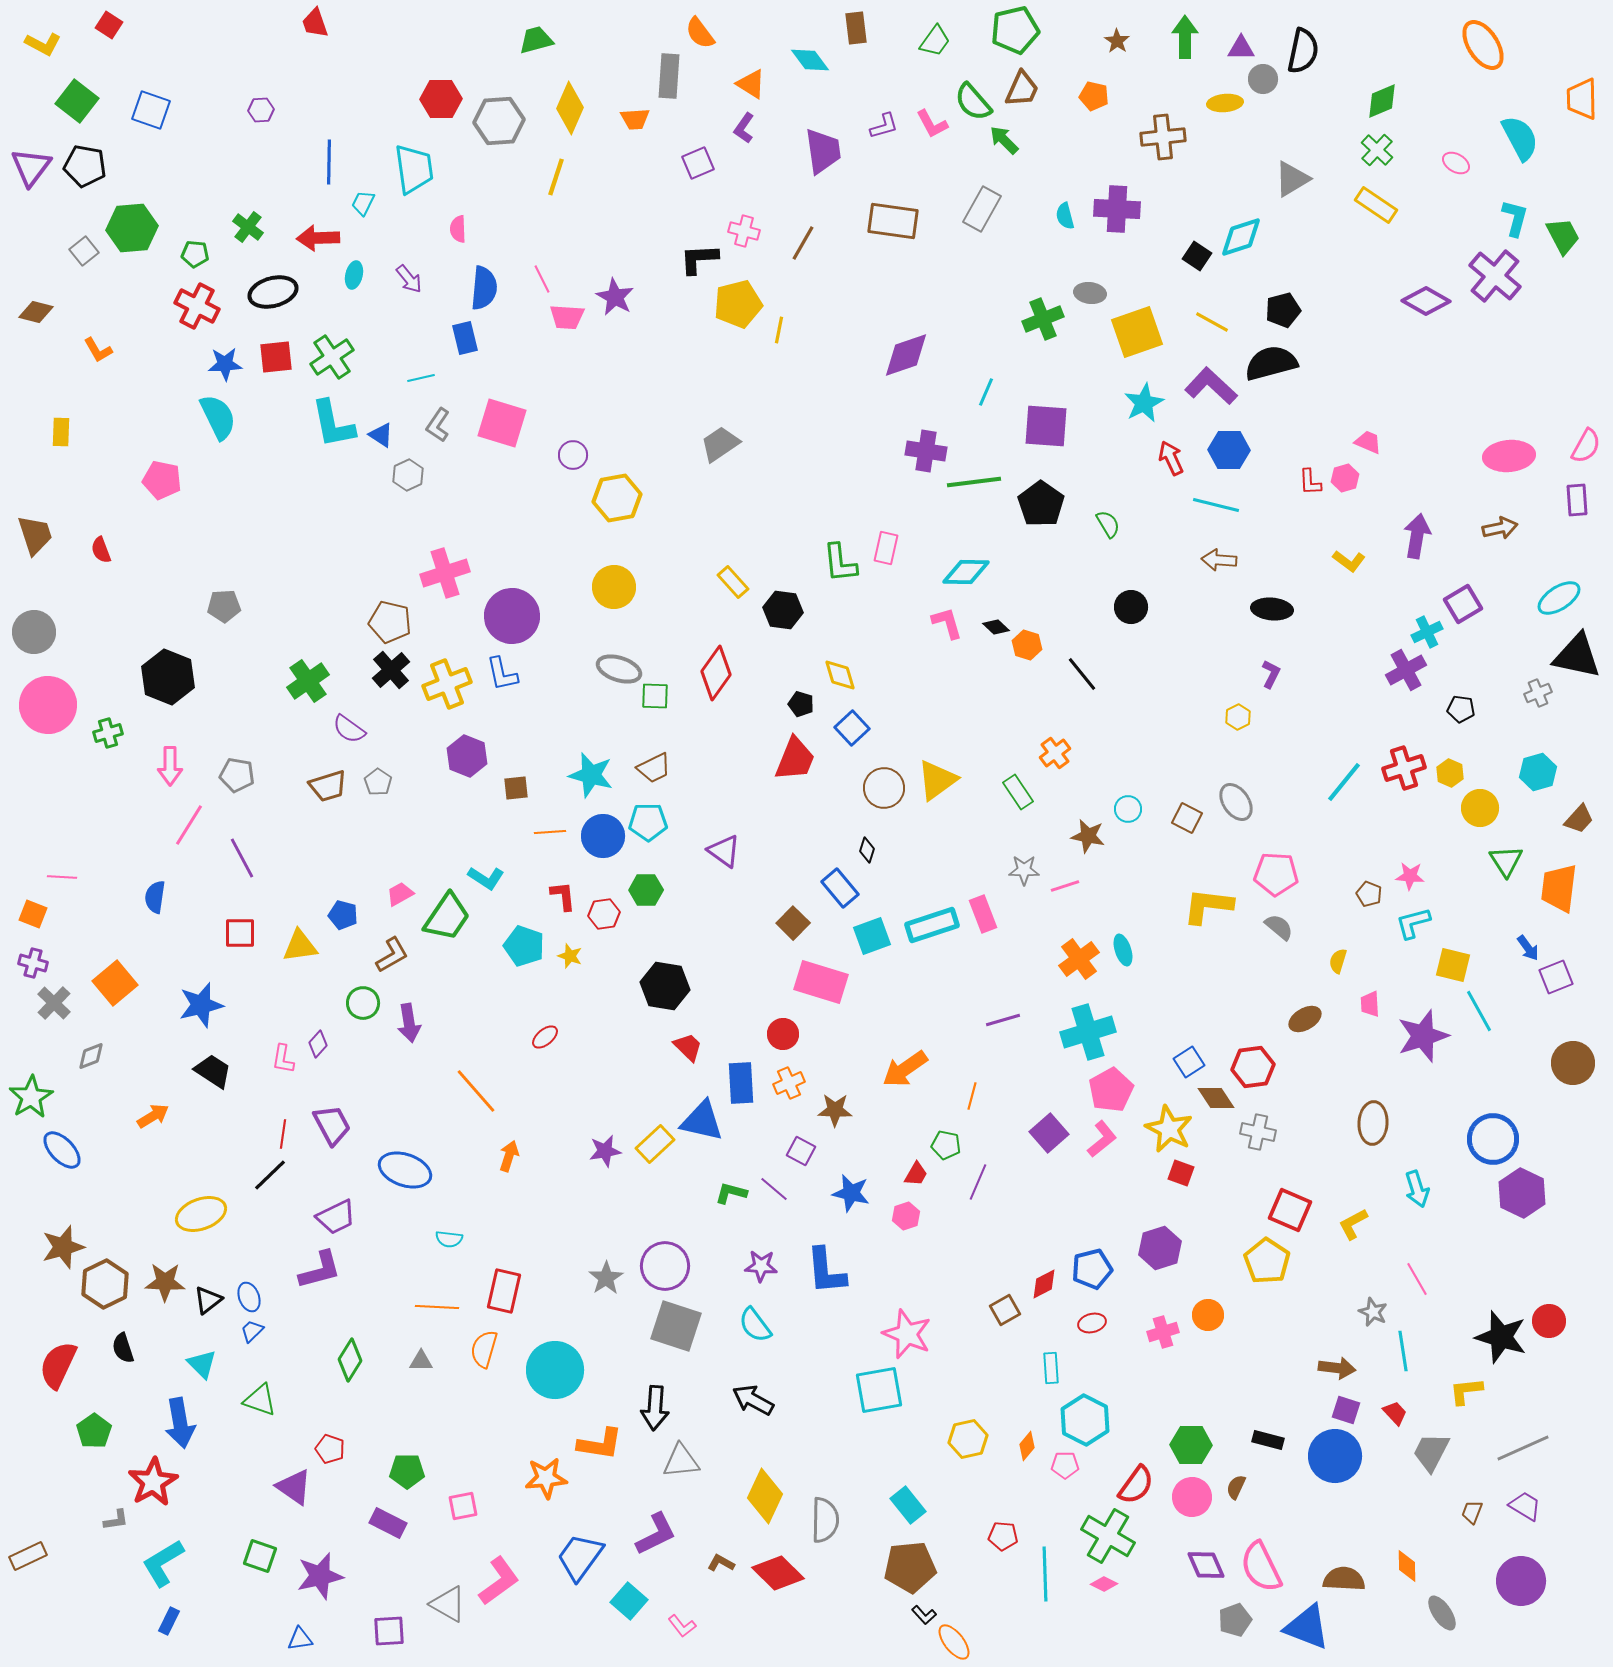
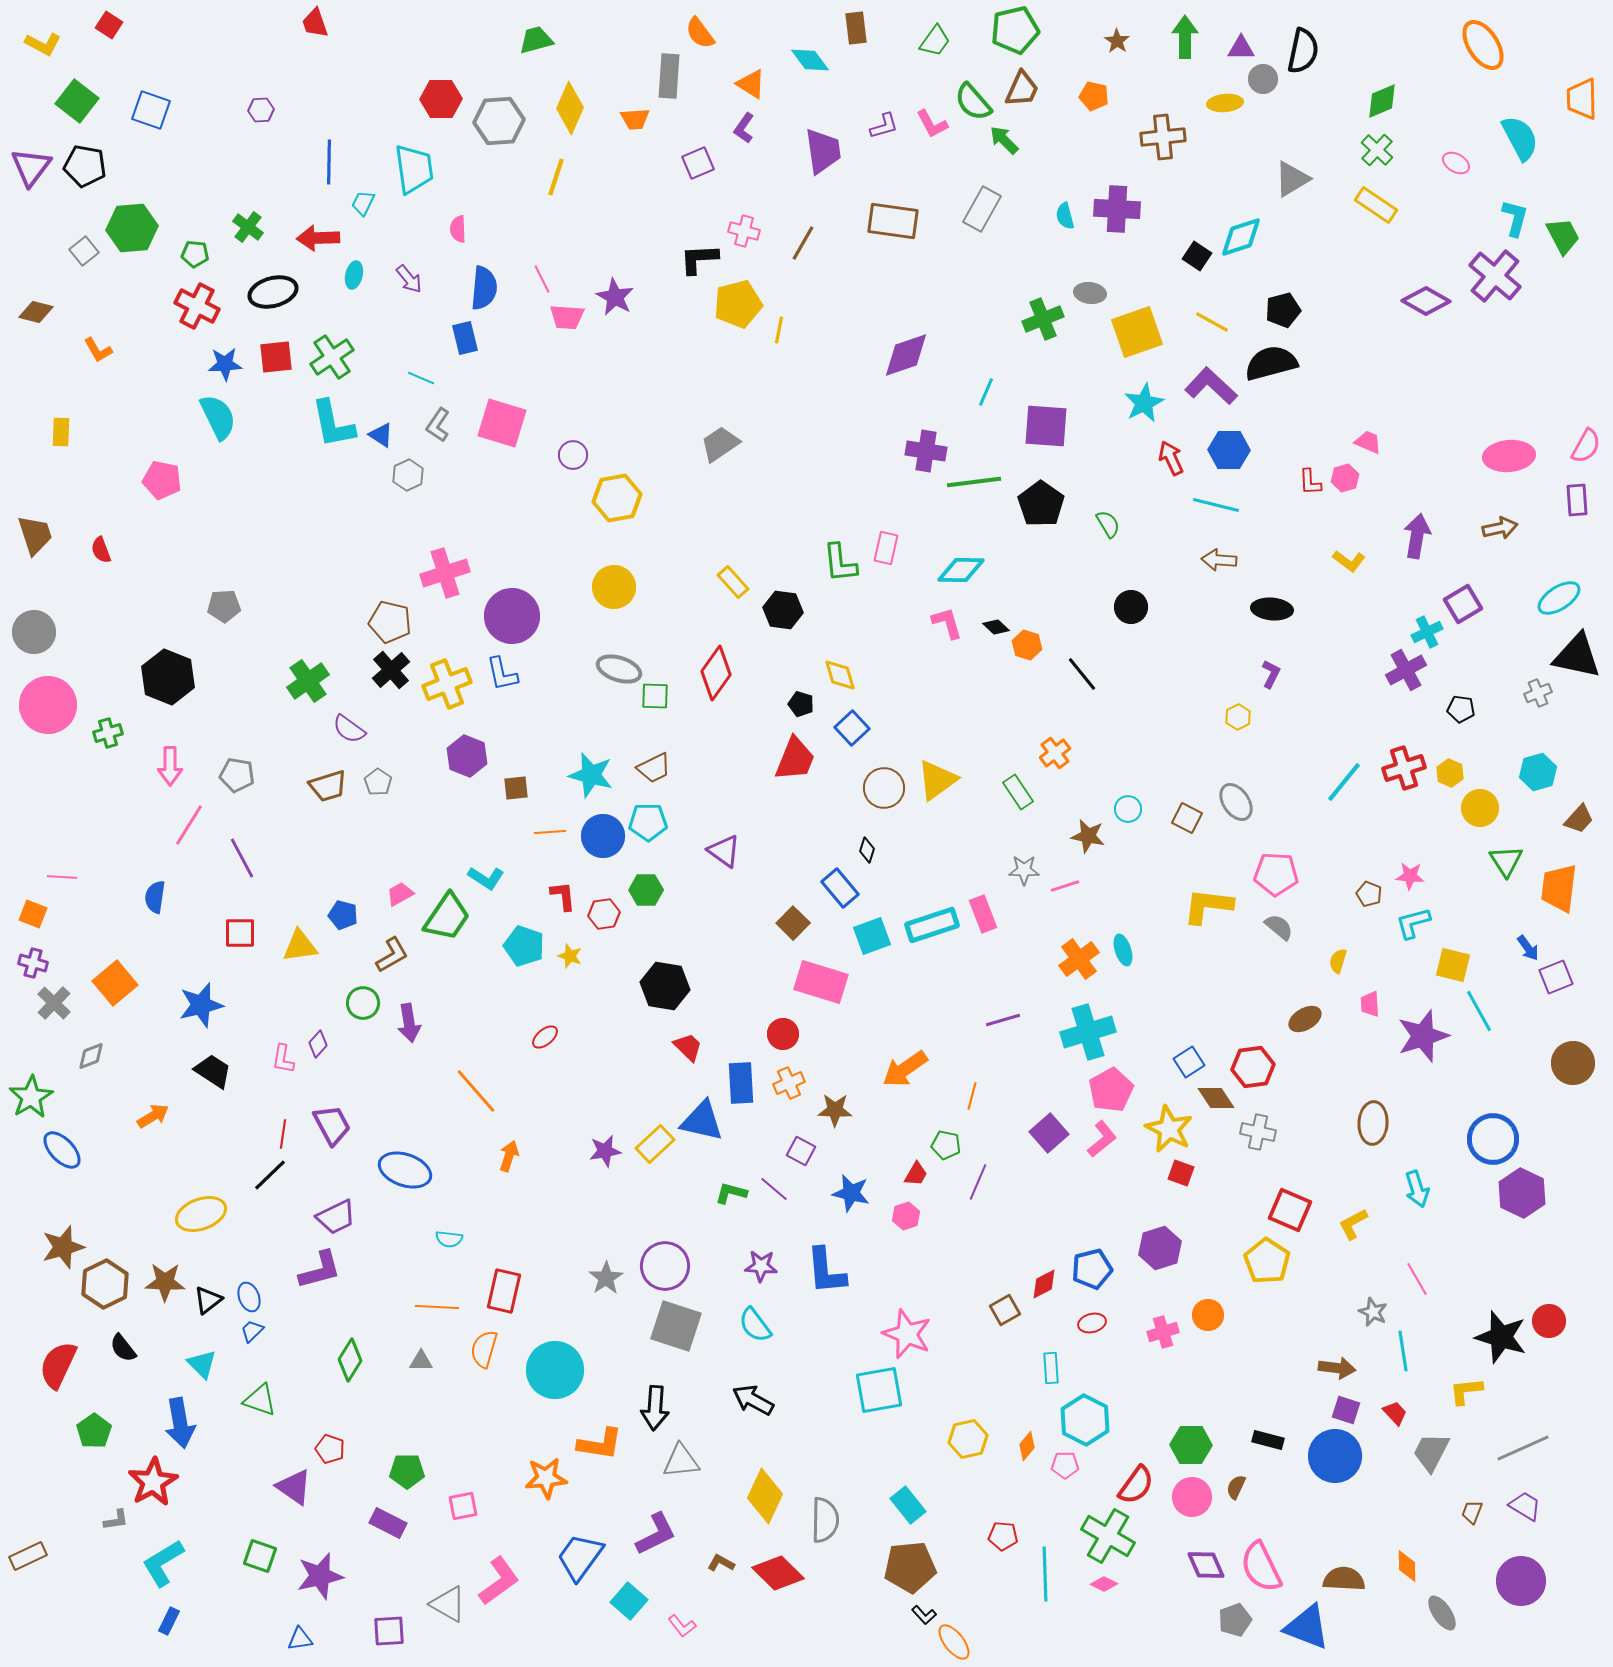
cyan line at (421, 378): rotated 36 degrees clockwise
cyan diamond at (966, 572): moved 5 px left, 2 px up
black semicircle at (123, 1348): rotated 20 degrees counterclockwise
